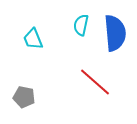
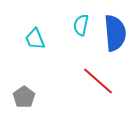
cyan trapezoid: moved 2 px right
red line: moved 3 px right, 1 px up
gray pentagon: rotated 25 degrees clockwise
